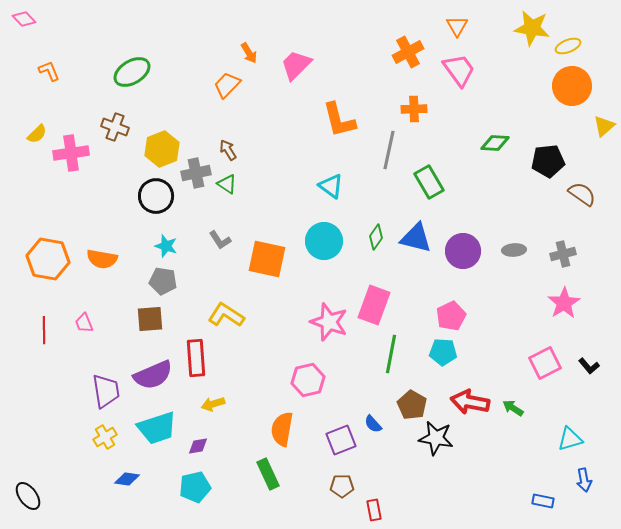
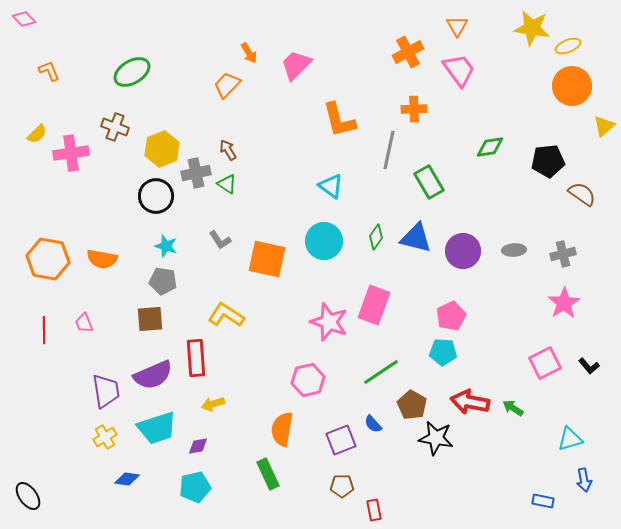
green diamond at (495, 143): moved 5 px left, 4 px down; rotated 12 degrees counterclockwise
green line at (391, 354): moved 10 px left, 18 px down; rotated 45 degrees clockwise
